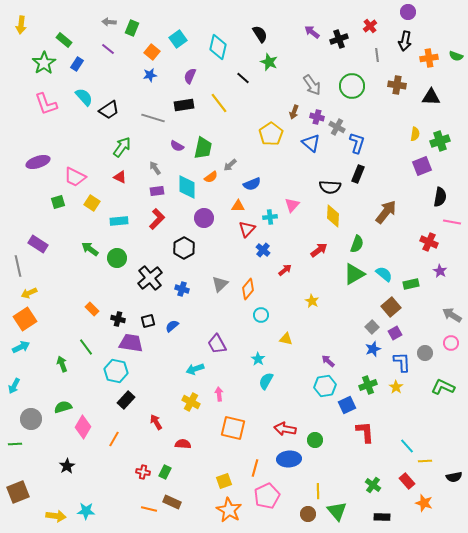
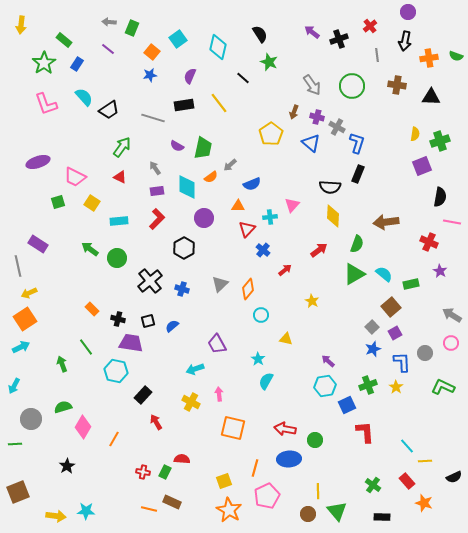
brown arrow at (386, 212): moved 10 px down; rotated 135 degrees counterclockwise
black cross at (150, 278): moved 3 px down
black rectangle at (126, 400): moved 17 px right, 5 px up
red semicircle at (183, 444): moved 1 px left, 15 px down
black semicircle at (454, 477): rotated 14 degrees counterclockwise
